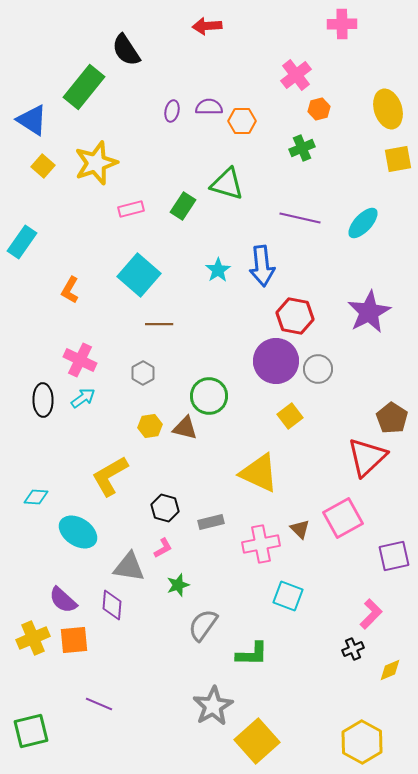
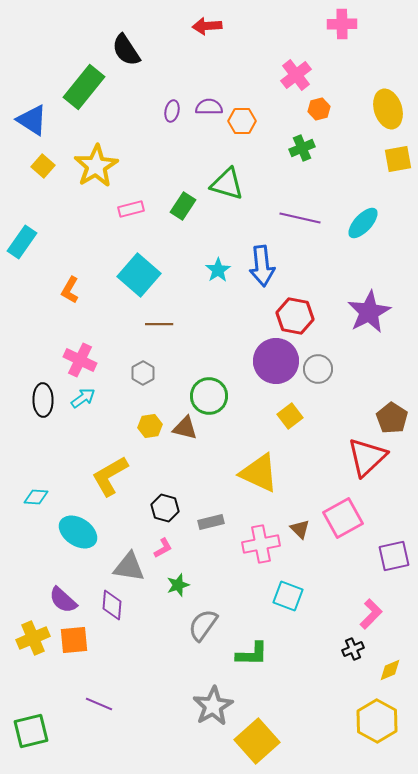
yellow star at (96, 163): moved 3 px down; rotated 12 degrees counterclockwise
yellow hexagon at (362, 742): moved 15 px right, 21 px up
